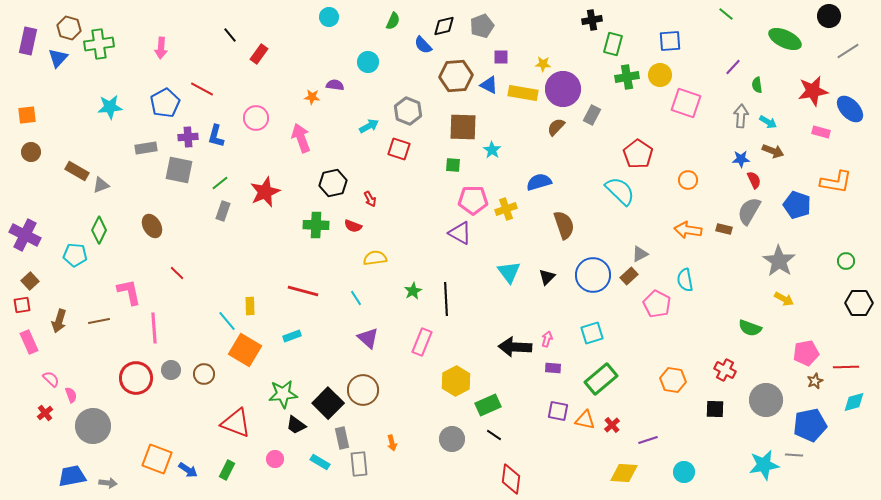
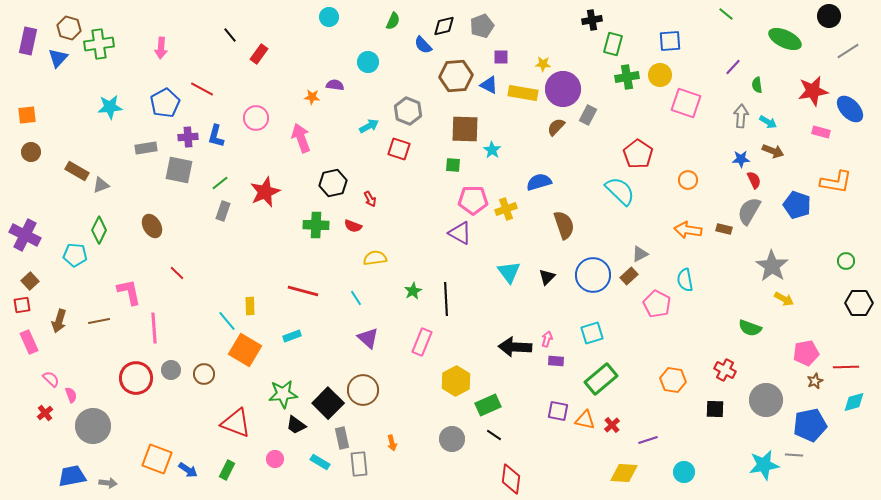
gray rectangle at (592, 115): moved 4 px left
brown square at (463, 127): moved 2 px right, 2 px down
gray star at (779, 261): moved 7 px left, 5 px down
purple rectangle at (553, 368): moved 3 px right, 7 px up
